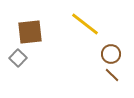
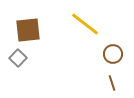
brown square: moved 2 px left, 2 px up
brown circle: moved 2 px right
brown line: moved 8 px down; rotated 28 degrees clockwise
